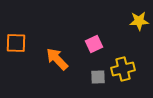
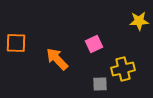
gray square: moved 2 px right, 7 px down
